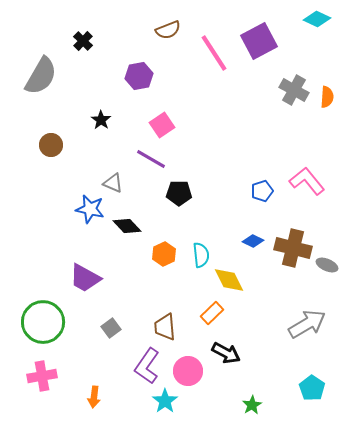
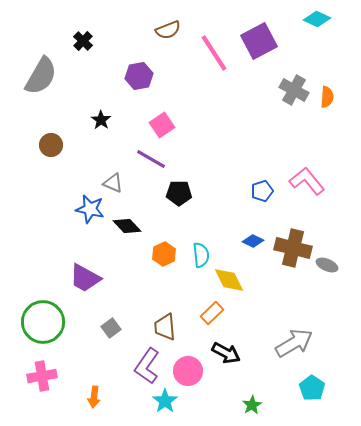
gray arrow: moved 13 px left, 19 px down
